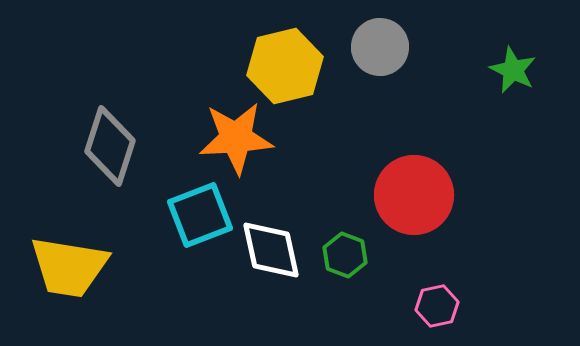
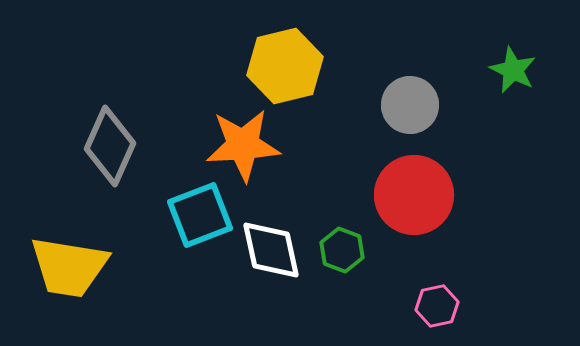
gray circle: moved 30 px right, 58 px down
orange star: moved 7 px right, 7 px down
gray diamond: rotated 6 degrees clockwise
green hexagon: moved 3 px left, 5 px up
